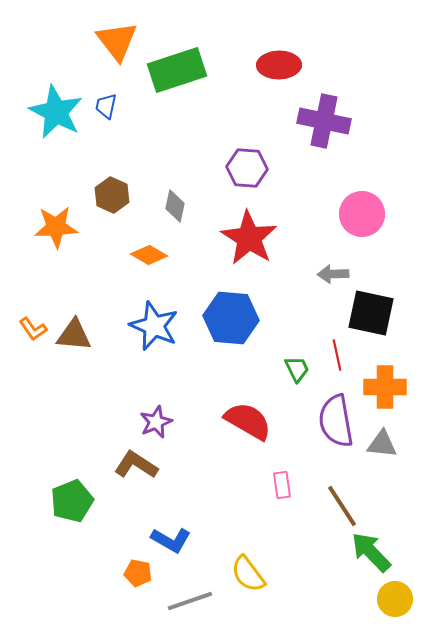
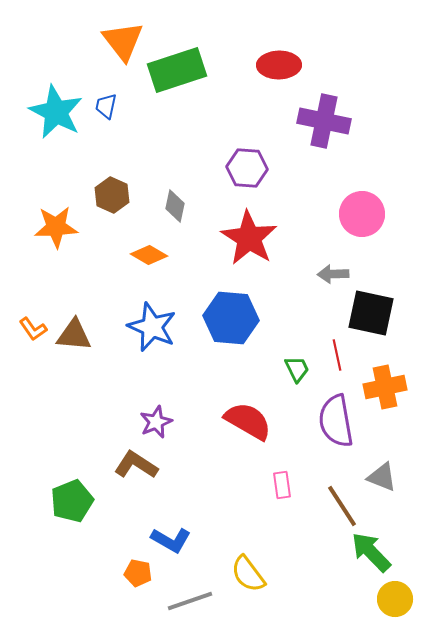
orange triangle: moved 6 px right
blue star: moved 2 px left, 1 px down
orange cross: rotated 12 degrees counterclockwise
gray triangle: moved 33 px down; rotated 16 degrees clockwise
